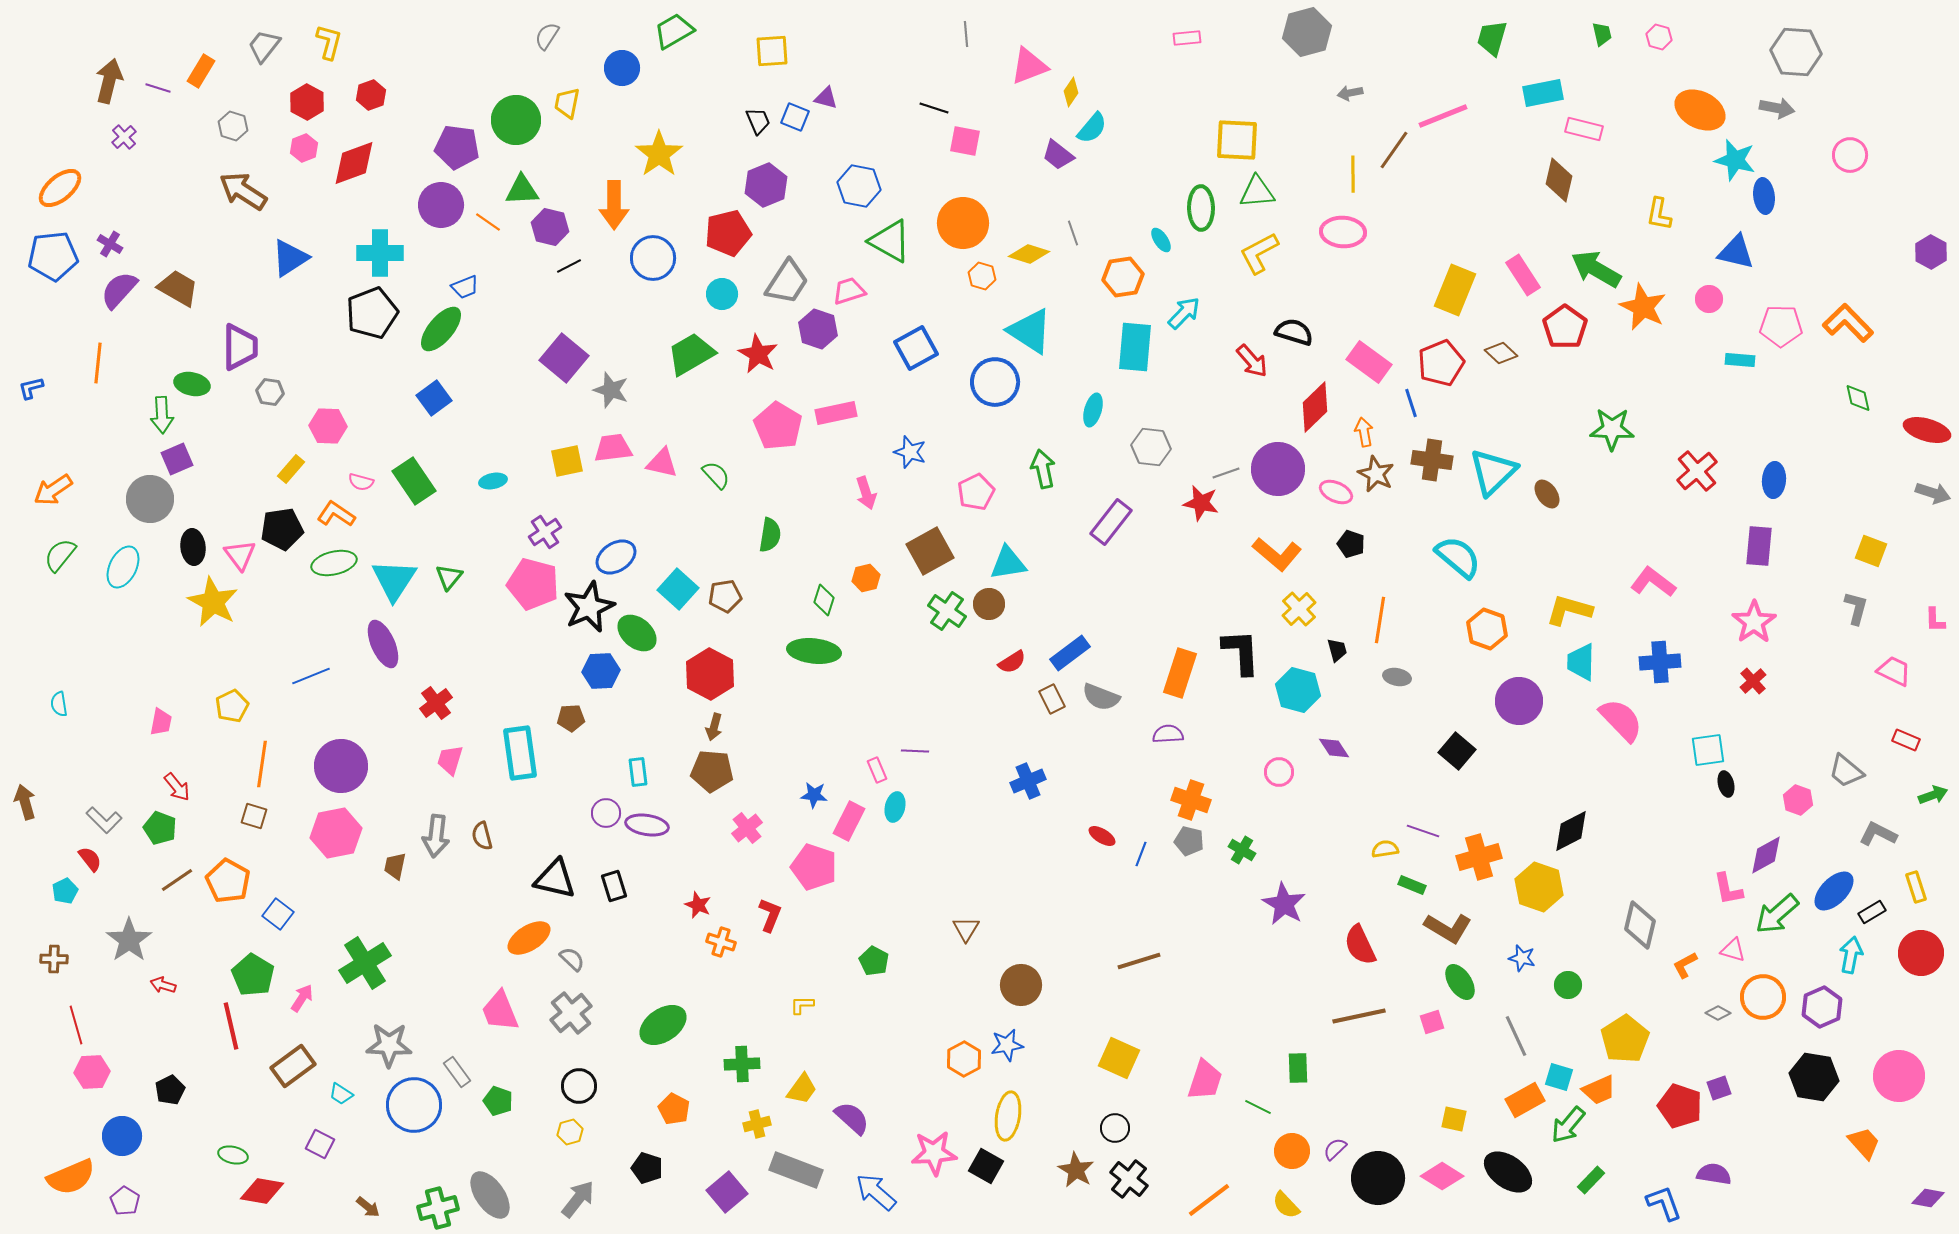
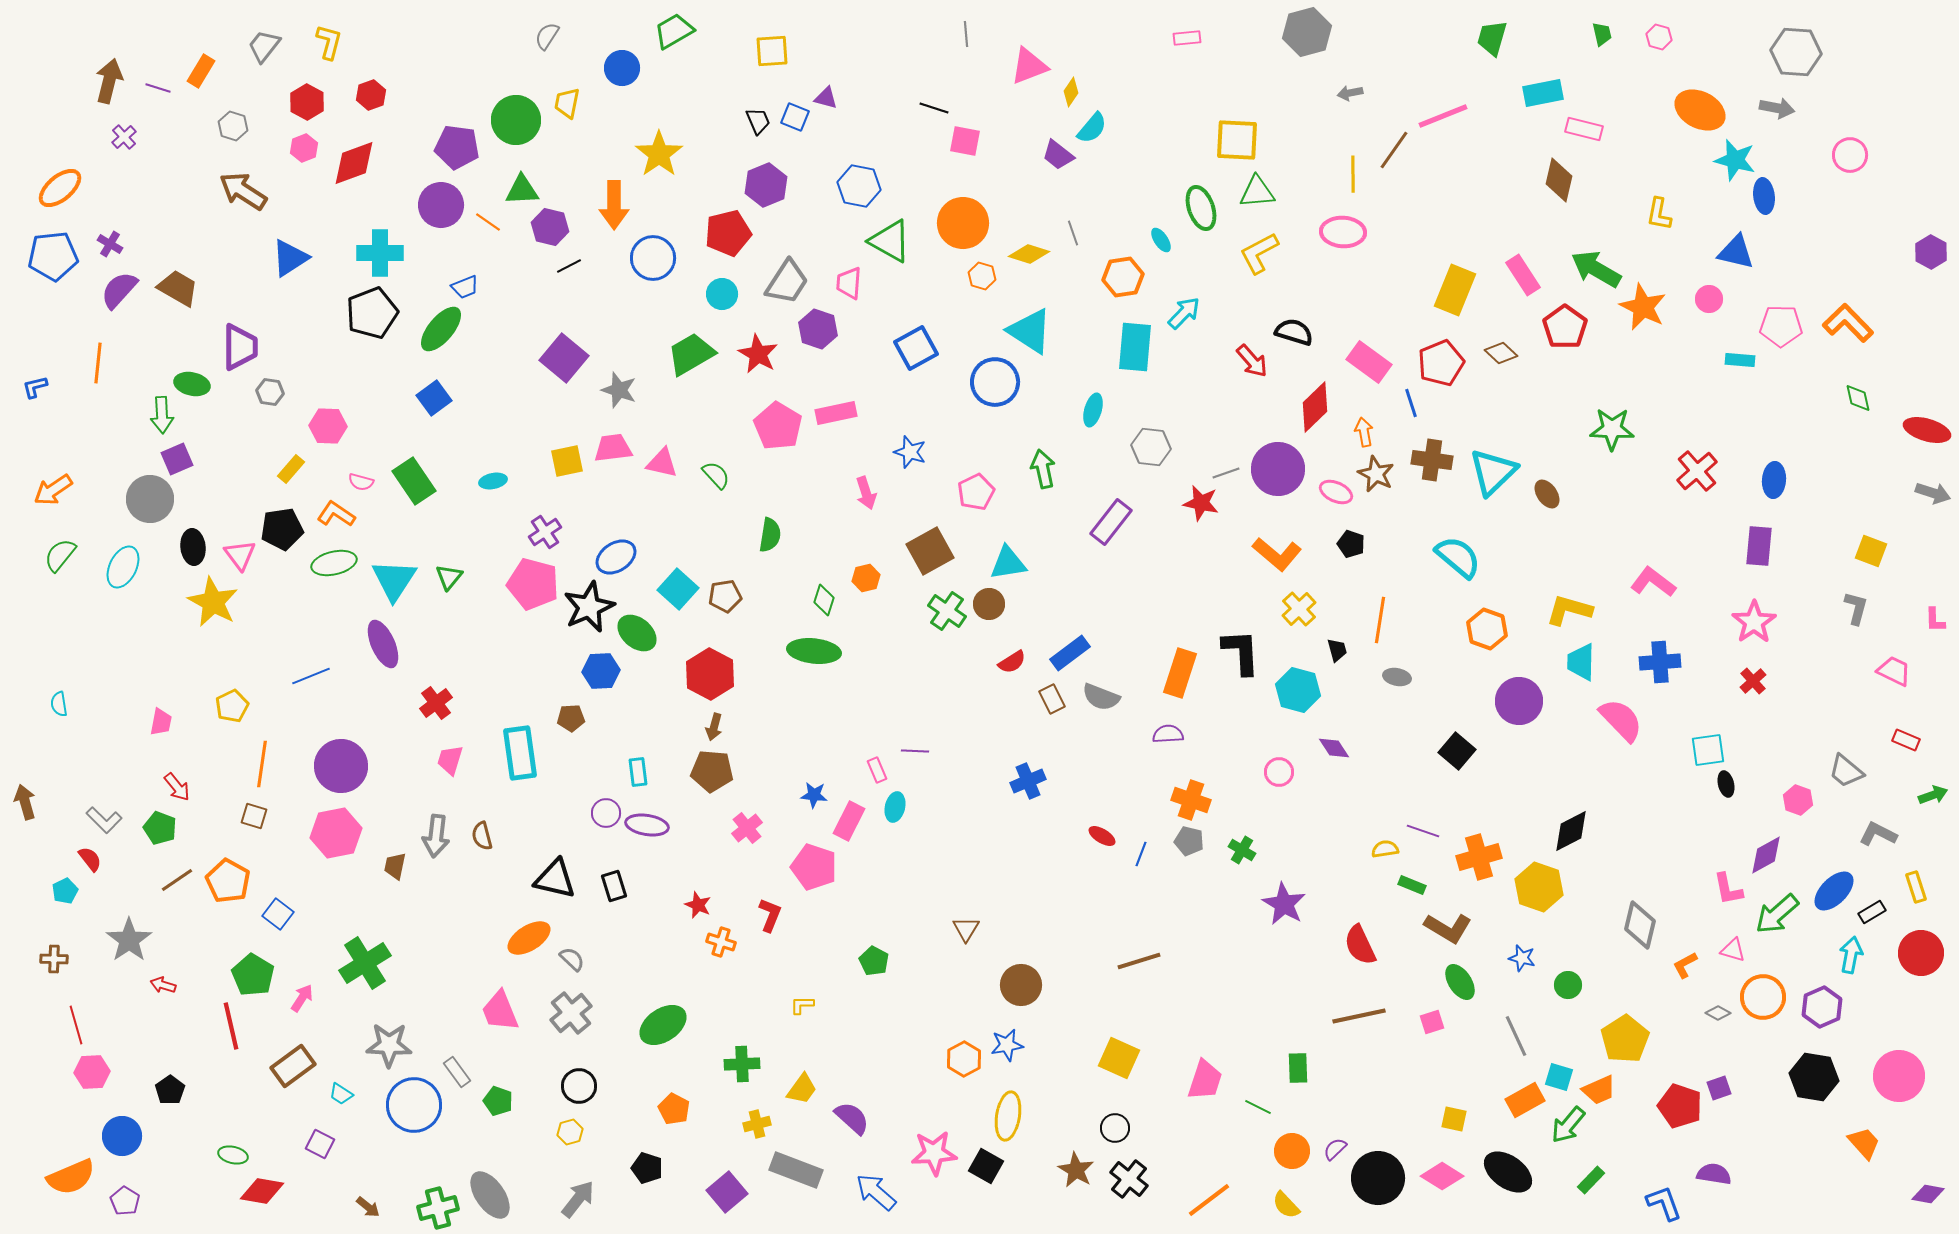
green ellipse at (1201, 208): rotated 18 degrees counterclockwise
pink trapezoid at (849, 291): moved 8 px up; rotated 68 degrees counterclockwise
blue L-shape at (31, 388): moved 4 px right, 1 px up
gray star at (611, 390): moved 8 px right
black pentagon at (170, 1090): rotated 8 degrees counterclockwise
purple diamond at (1928, 1198): moved 4 px up
